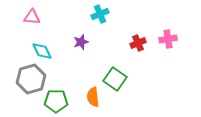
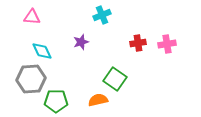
cyan cross: moved 2 px right, 1 px down
pink cross: moved 1 px left, 5 px down
red cross: rotated 14 degrees clockwise
gray hexagon: rotated 12 degrees clockwise
orange semicircle: moved 5 px right, 3 px down; rotated 84 degrees clockwise
